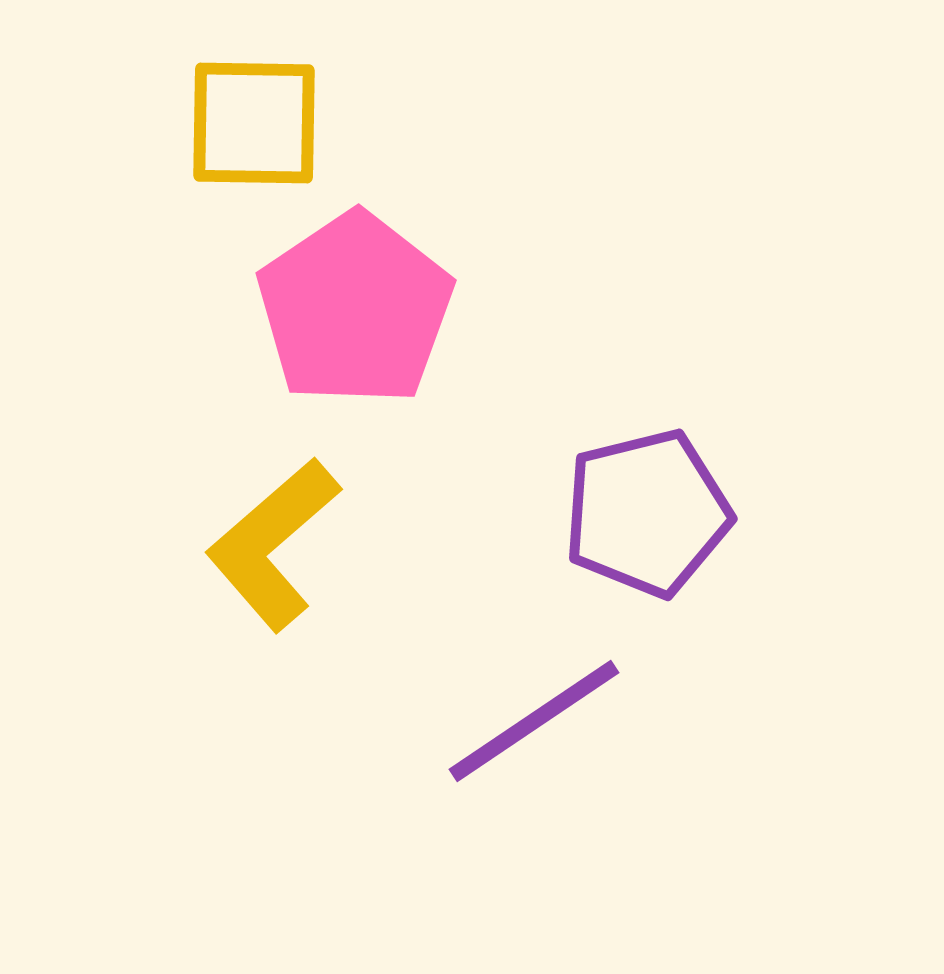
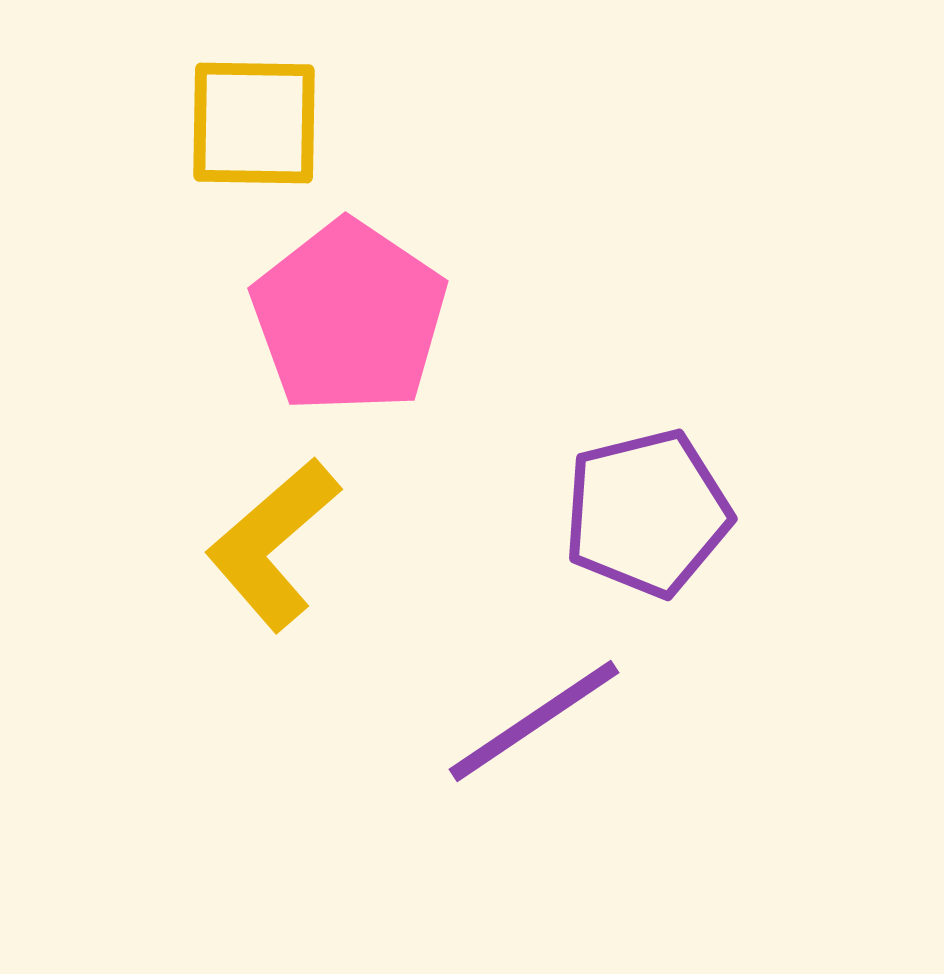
pink pentagon: moved 6 px left, 8 px down; rotated 4 degrees counterclockwise
